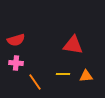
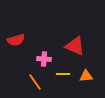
red triangle: moved 2 px right, 1 px down; rotated 15 degrees clockwise
pink cross: moved 28 px right, 4 px up
